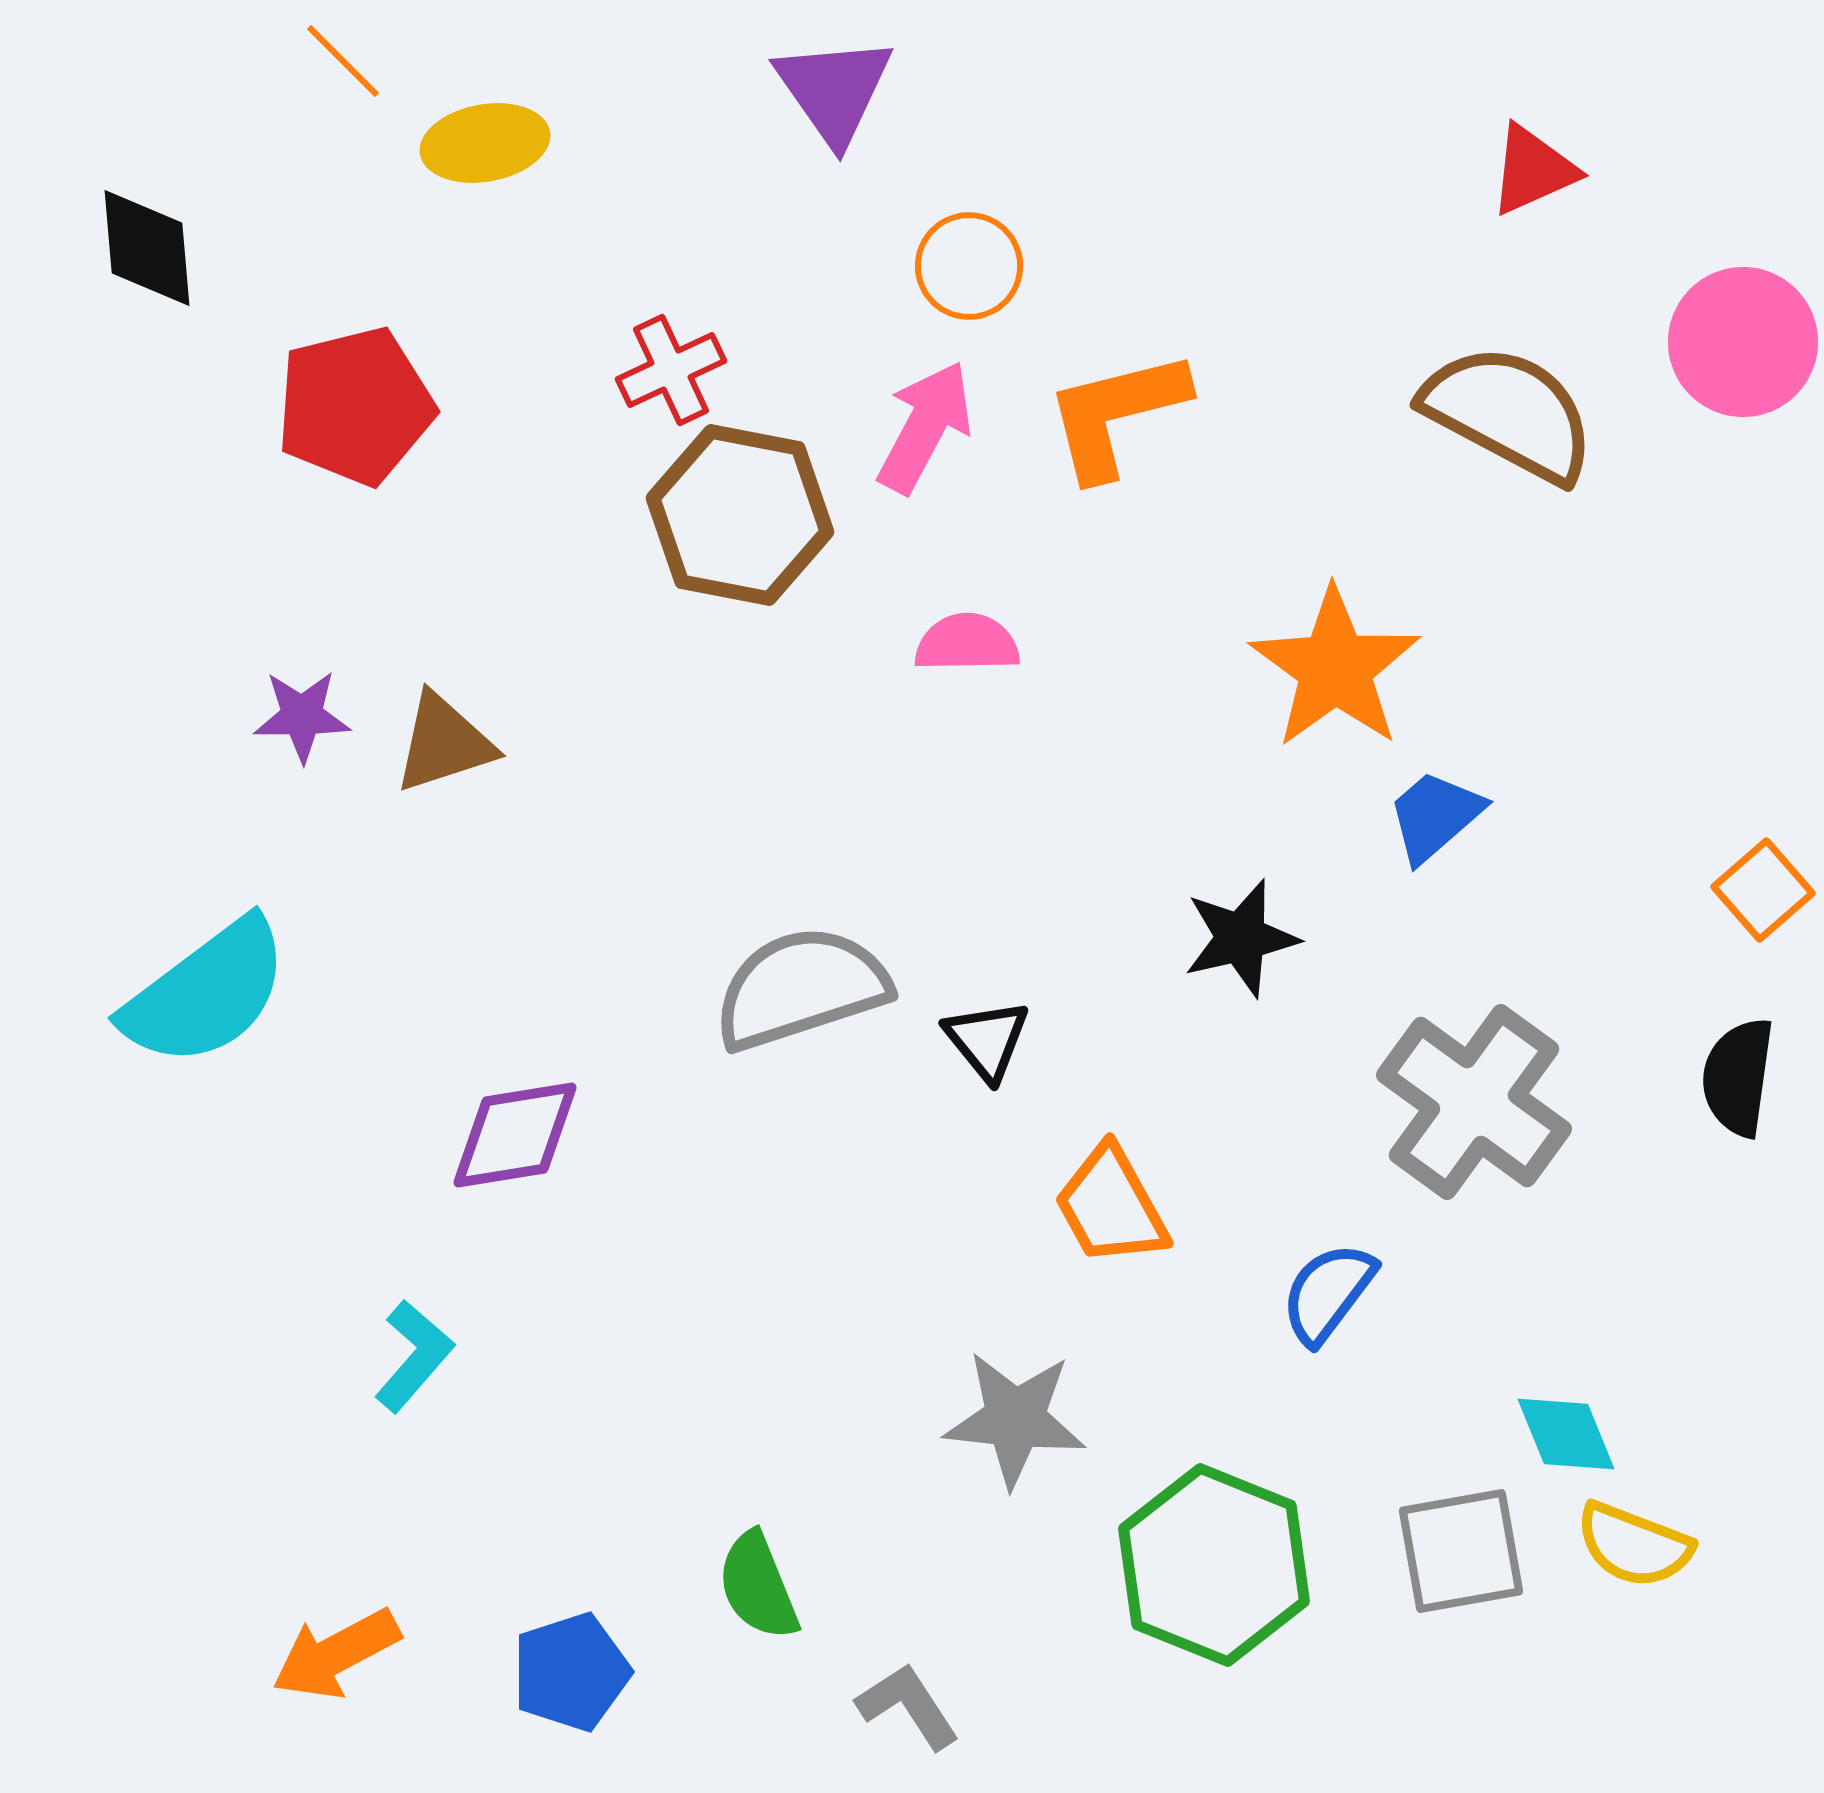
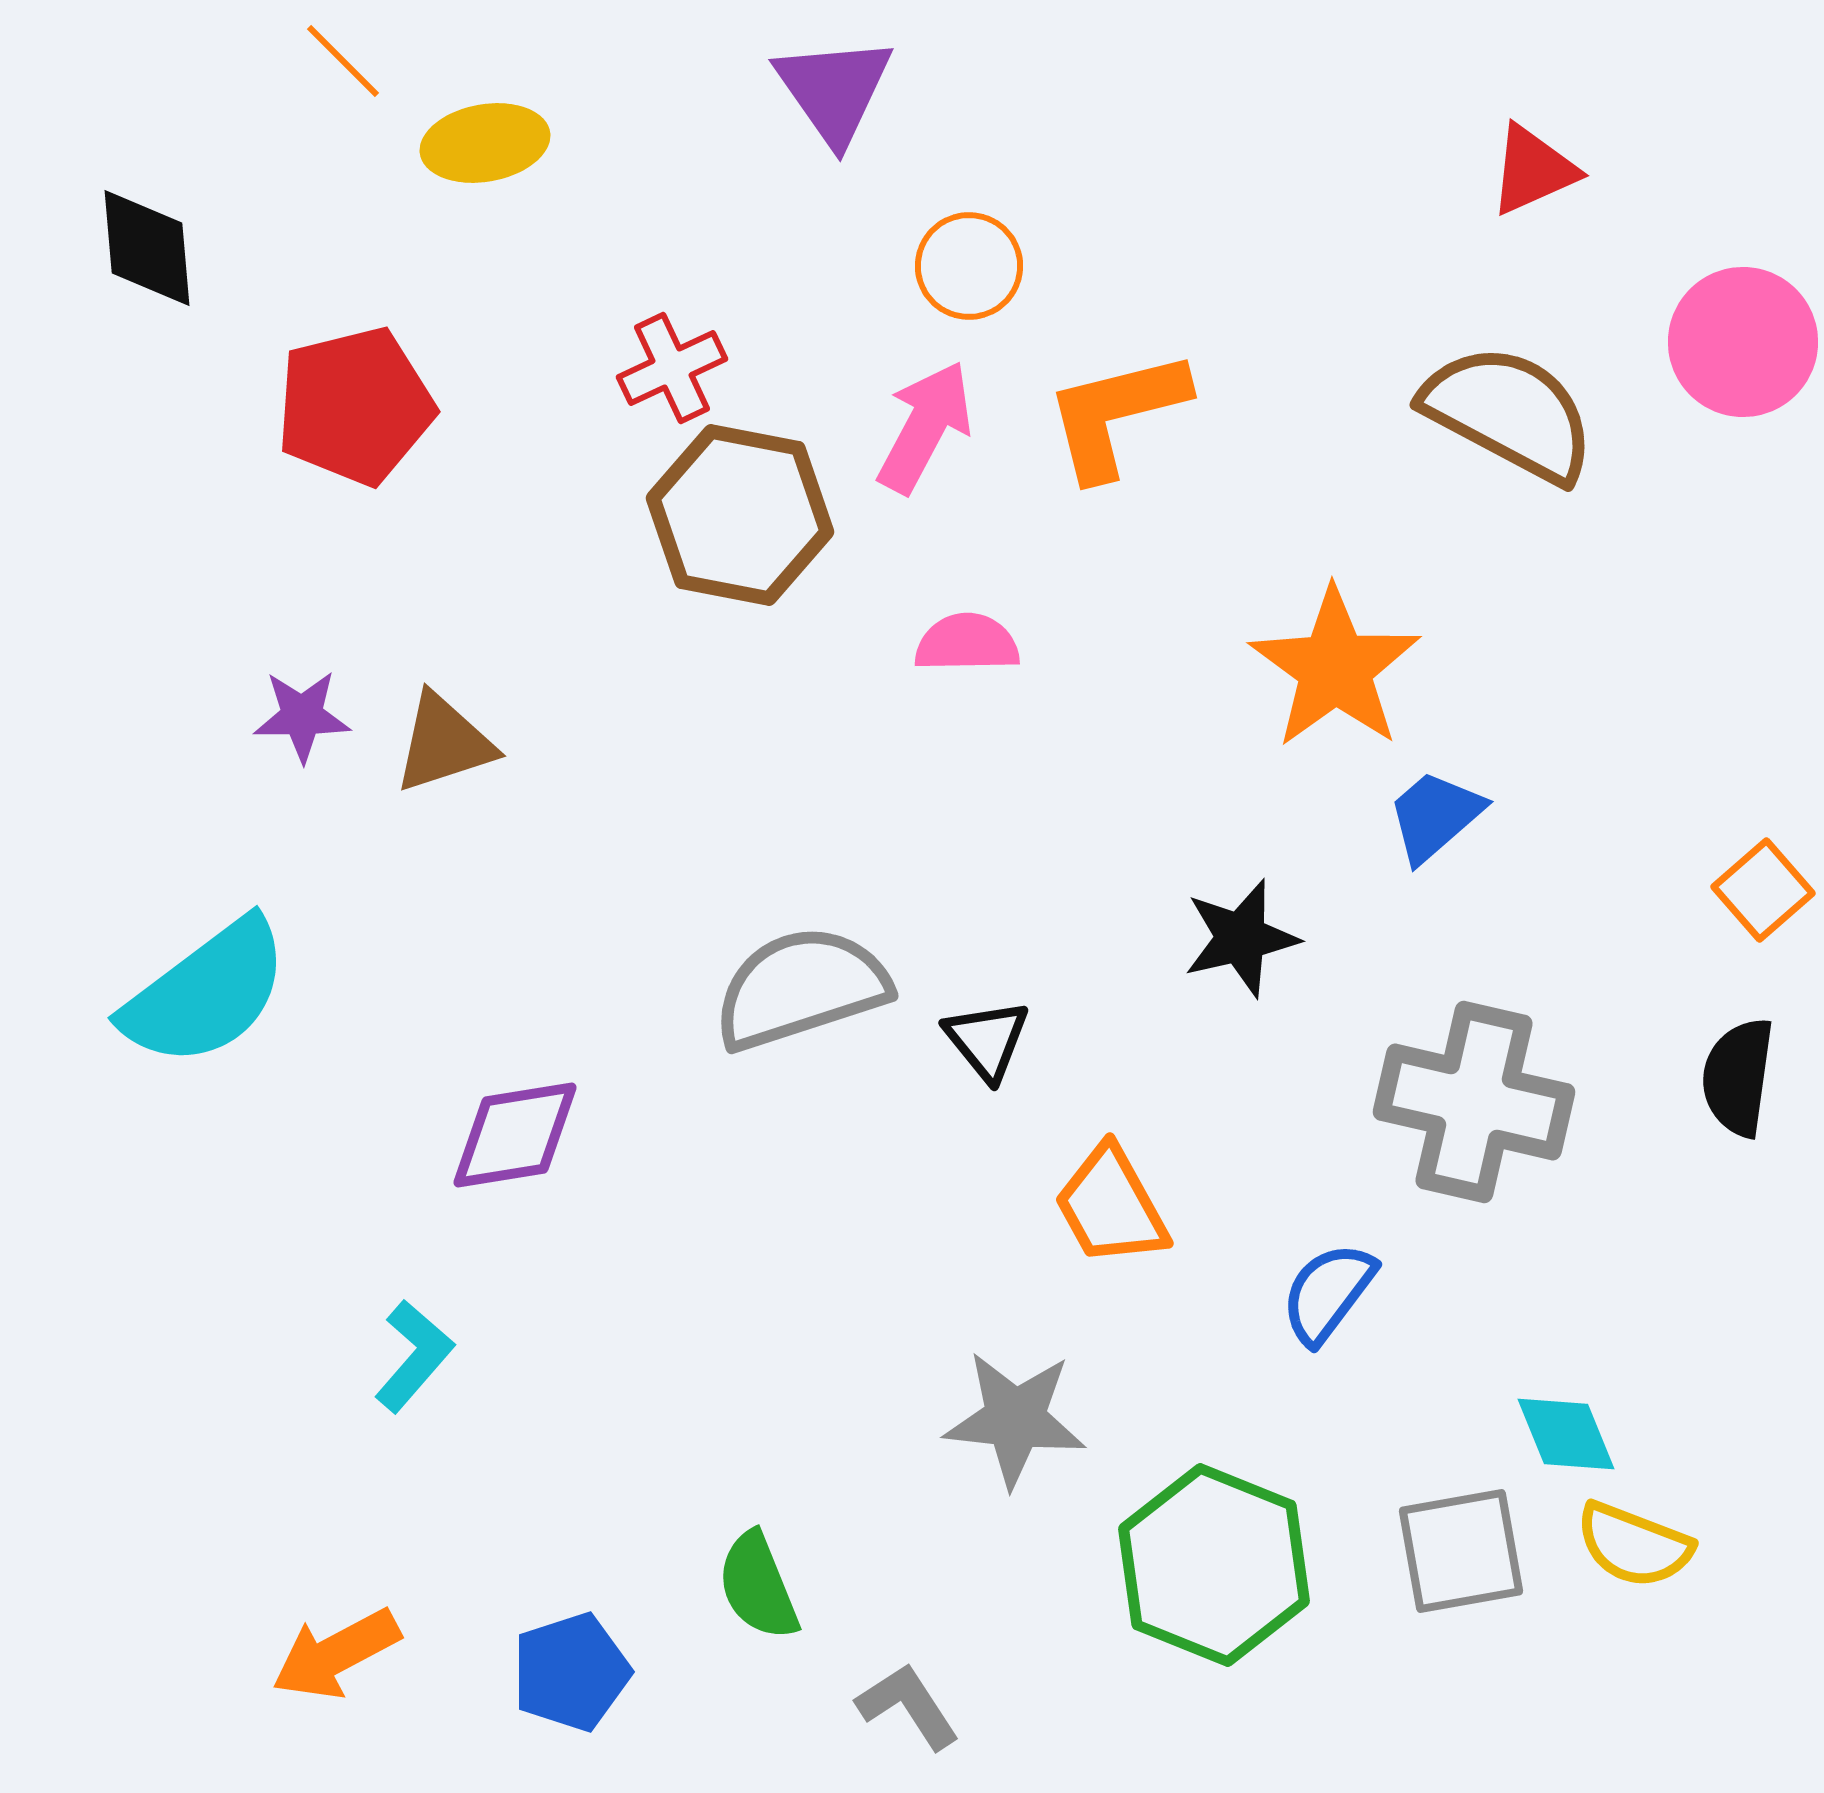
red cross: moved 1 px right, 2 px up
gray cross: rotated 23 degrees counterclockwise
